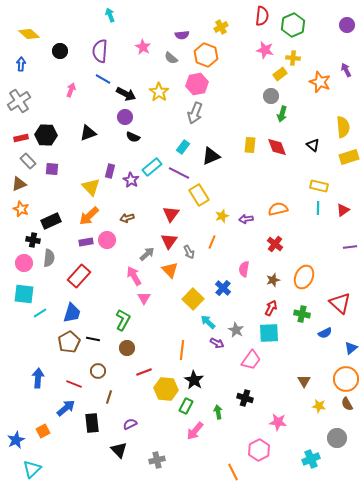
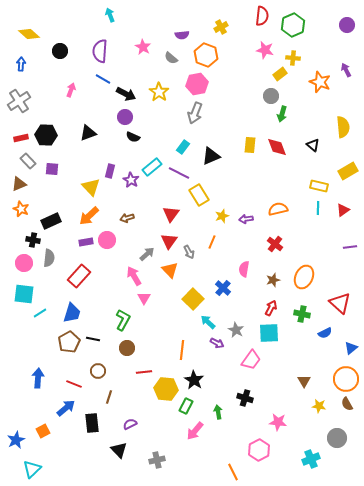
yellow rectangle at (349, 157): moved 1 px left, 14 px down; rotated 12 degrees counterclockwise
red line at (144, 372): rotated 14 degrees clockwise
